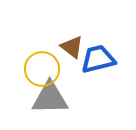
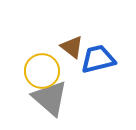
yellow circle: moved 2 px down
gray triangle: rotated 42 degrees clockwise
